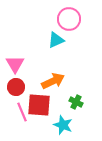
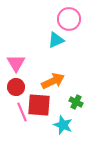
pink triangle: moved 1 px right, 1 px up
